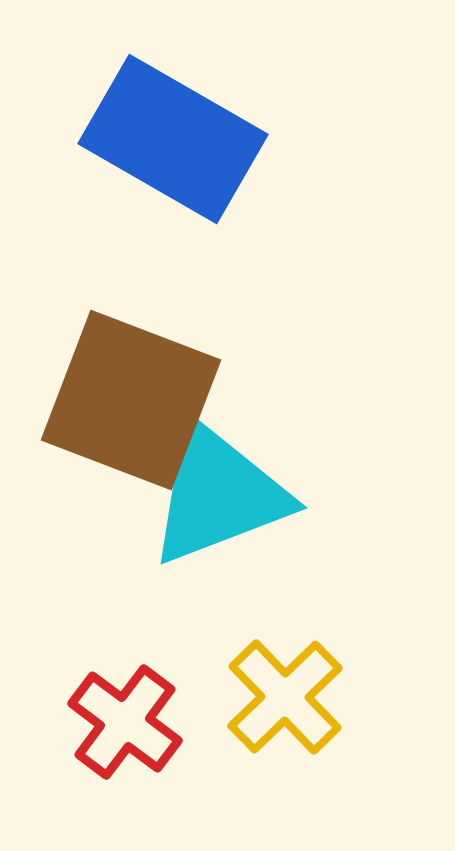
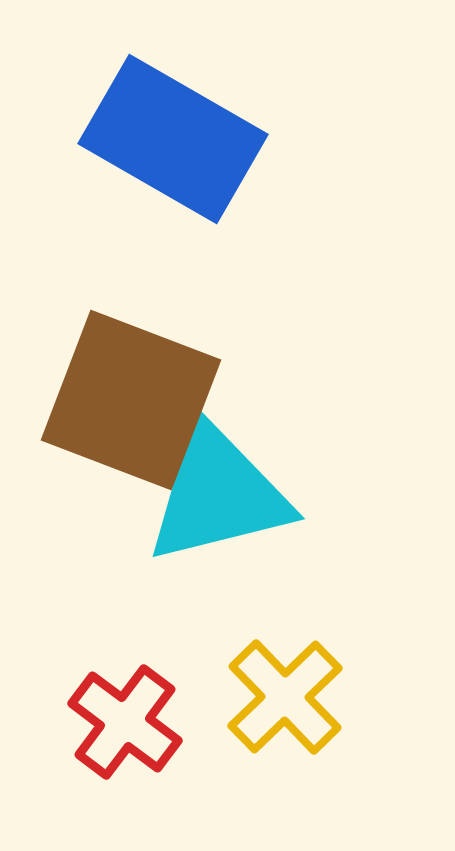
cyan triangle: rotated 7 degrees clockwise
